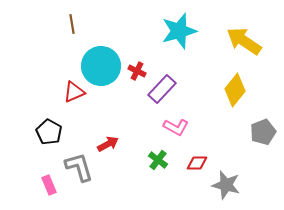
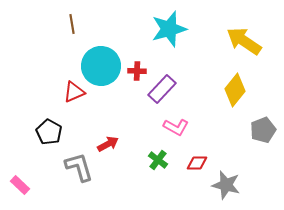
cyan star: moved 10 px left, 2 px up
red cross: rotated 24 degrees counterclockwise
gray pentagon: moved 2 px up
pink rectangle: moved 29 px left; rotated 24 degrees counterclockwise
